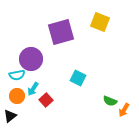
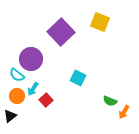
purple square: rotated 28 degrees counterclockwise
cyan semicircle: rotated 49 degrees clockwise
orange arrow: moved 2 px down
